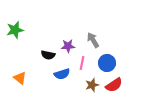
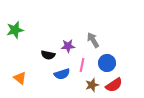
pink line: moved 2 px down
